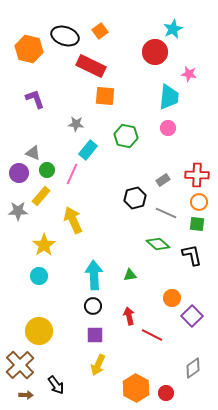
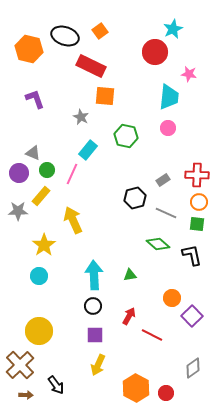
gray star at (76, 124): moved 5 px right, 7 px up; rotated 21 degrees clockwise
red arrow at (129, 316): rotated 42 degrees clockwise
